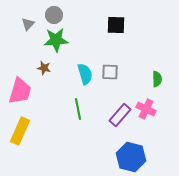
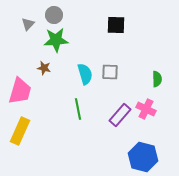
blue hexagon: moved 12 px right
